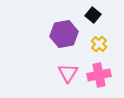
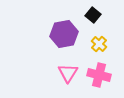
pink cross: rotated 25 degrees clockwise
